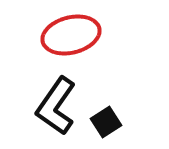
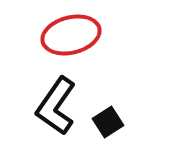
black square: moved 2 px right
